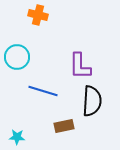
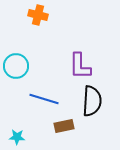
cyan circle: moved 1 px left, 9 px down
blue line: moved 1 px right, 8 px down
